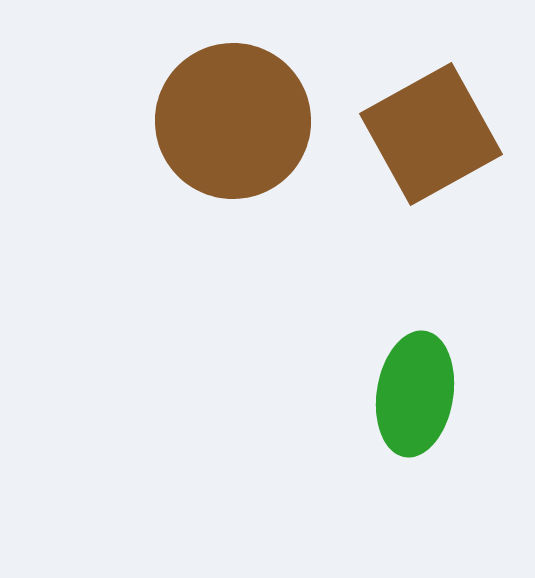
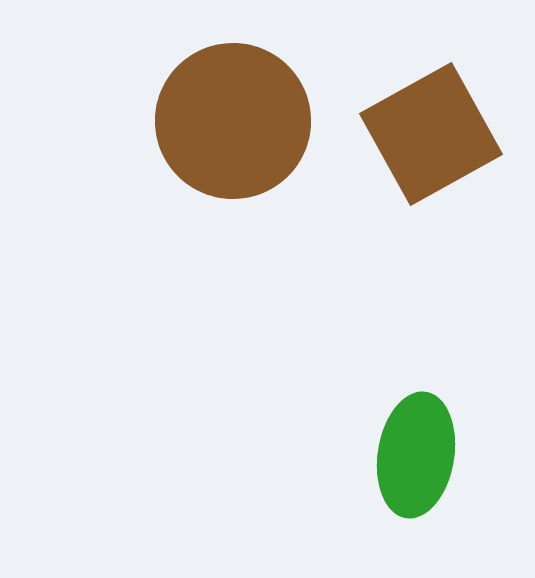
green ellipse: moved 1 px right, 61 px down
